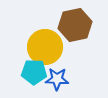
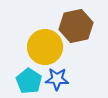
brown hexagon: moved 1 px right, 1 px down
cyan pentagon: moved 5 px left, 9 px down; rotated 30 degrees clockwise
